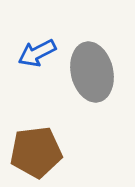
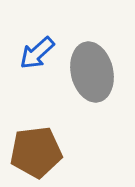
blue arrow: rotated 15 degrees counterclockwise
